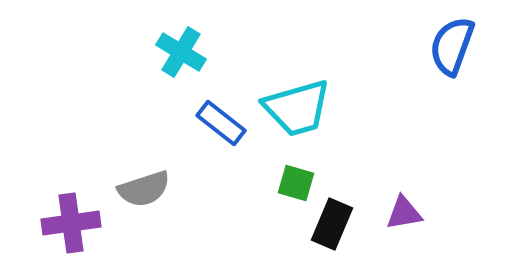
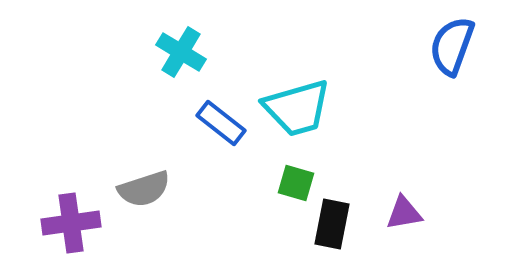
black rectangle: rotated 12 degrees counterclockwise
